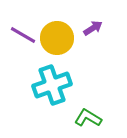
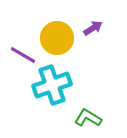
purple line: moved 20 px down
